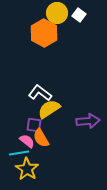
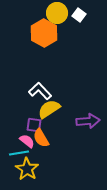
white L-shape: moved 2 px up; rotated 10 degrees clockwise
